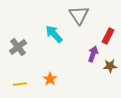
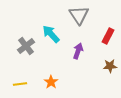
cyan arrow: moved 3 px left
gray cross: moved 8 px right, 1 px up
purple arrow: moved 15 px left, 3 px up
orange star: moved 1 px right, 3 px down
